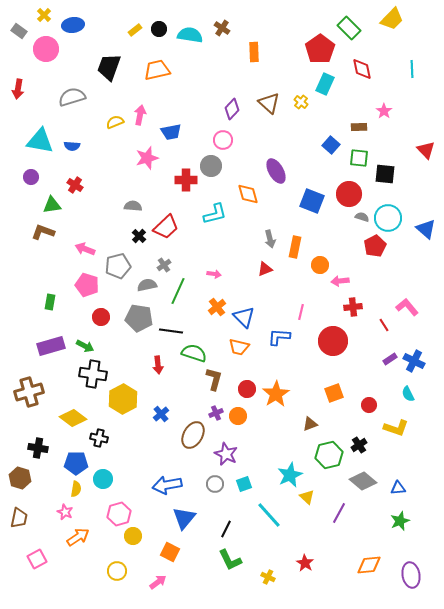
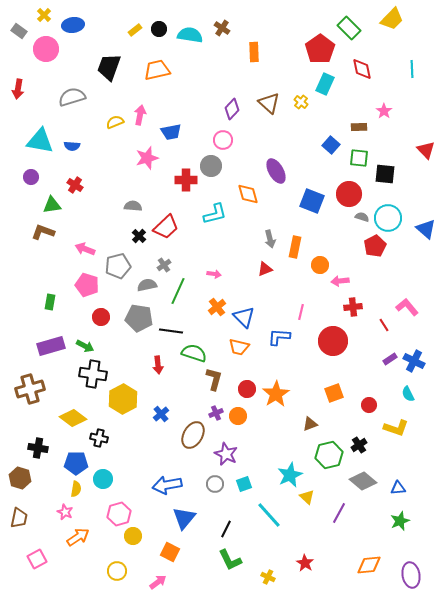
brown cross at (29, 392): moved 1 px right, 3 px up
